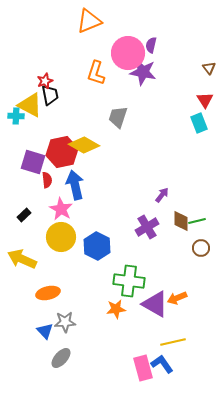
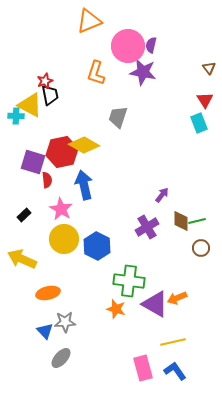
pink circle: moved 7 px up
blue arrow: moved 9 px right
yellow circle: moved 3 px right, 2 px down
orange star: rotated 24 degrees clockwise
blue L-shape: moved 13 px right, 7 px down
